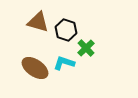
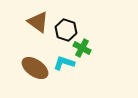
brown triangle: rotated 20 degrees clockwise
green cross: moved 4 px left; rotated 18 degrees counterclockwise
